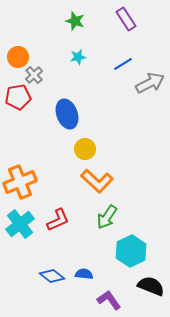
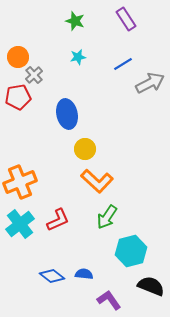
blue ellipse: rotated 8 degrees clockwise
cyan hexagon: rotated 12 degrees clockwise
